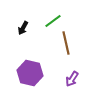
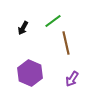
purple hexagon: rotated 10 degrees clockwise
